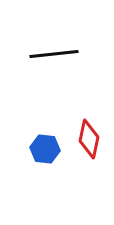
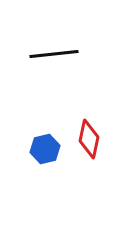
blue hexagon: rotated 20 degrees counterclockwise
